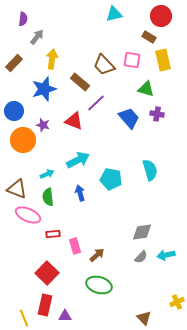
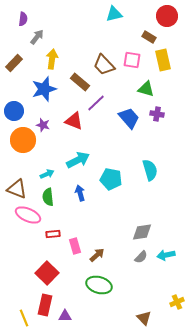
red circle at (161, 16): moved 6 px right
